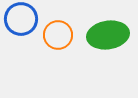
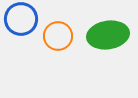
orange circle: moved 1 px down
